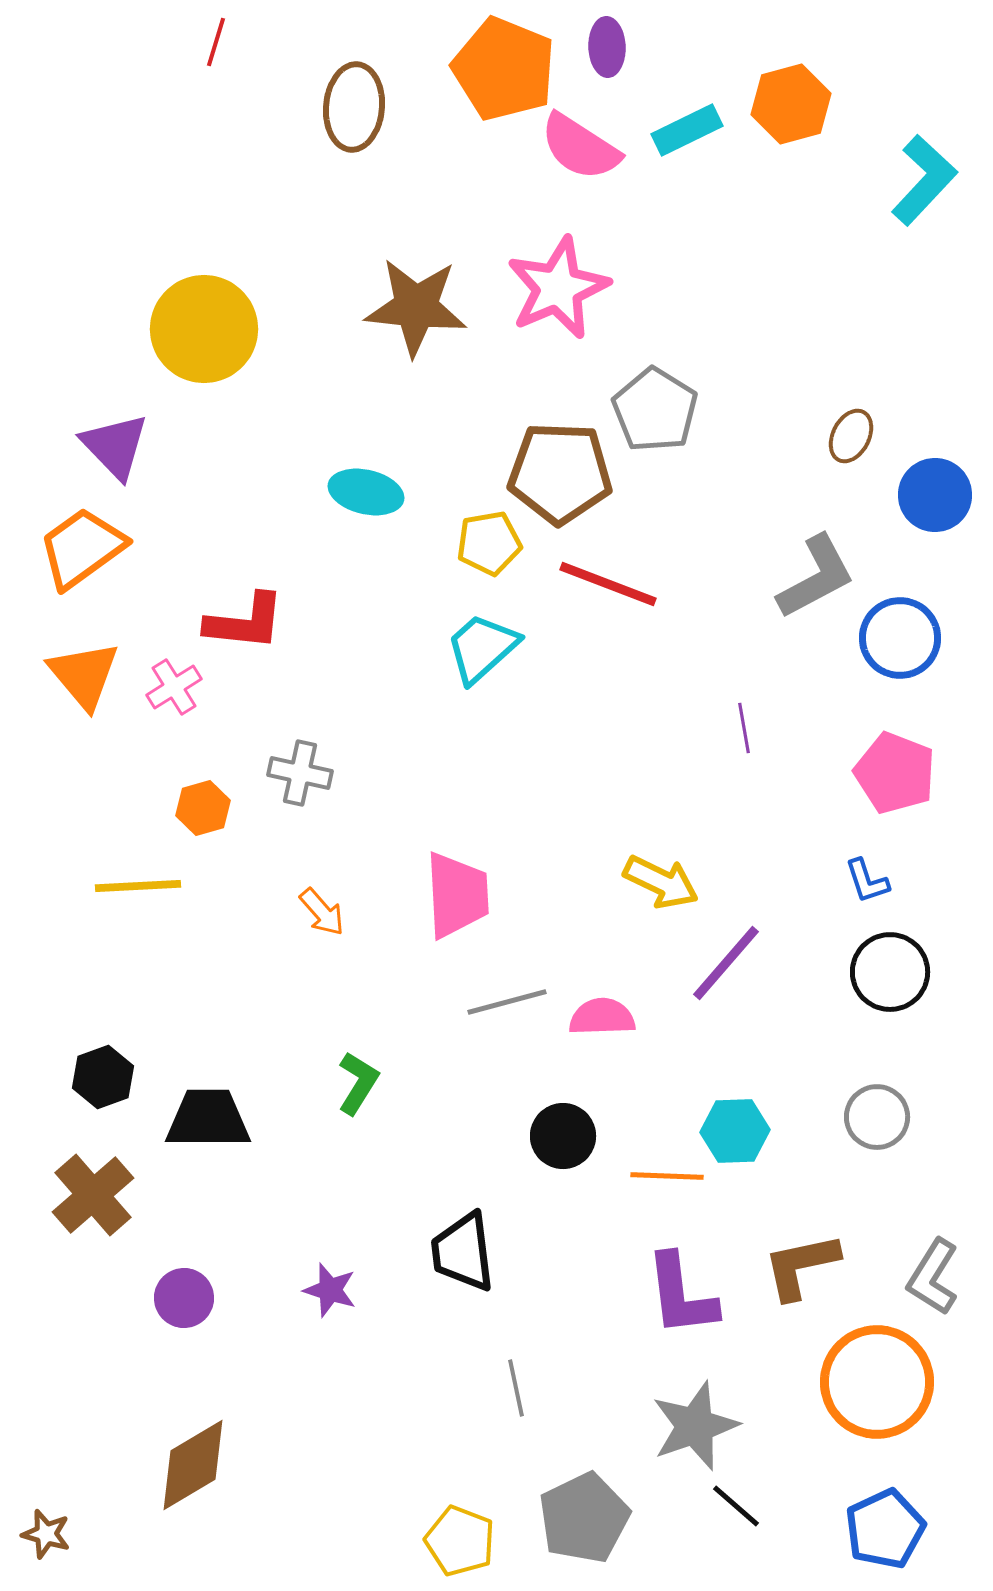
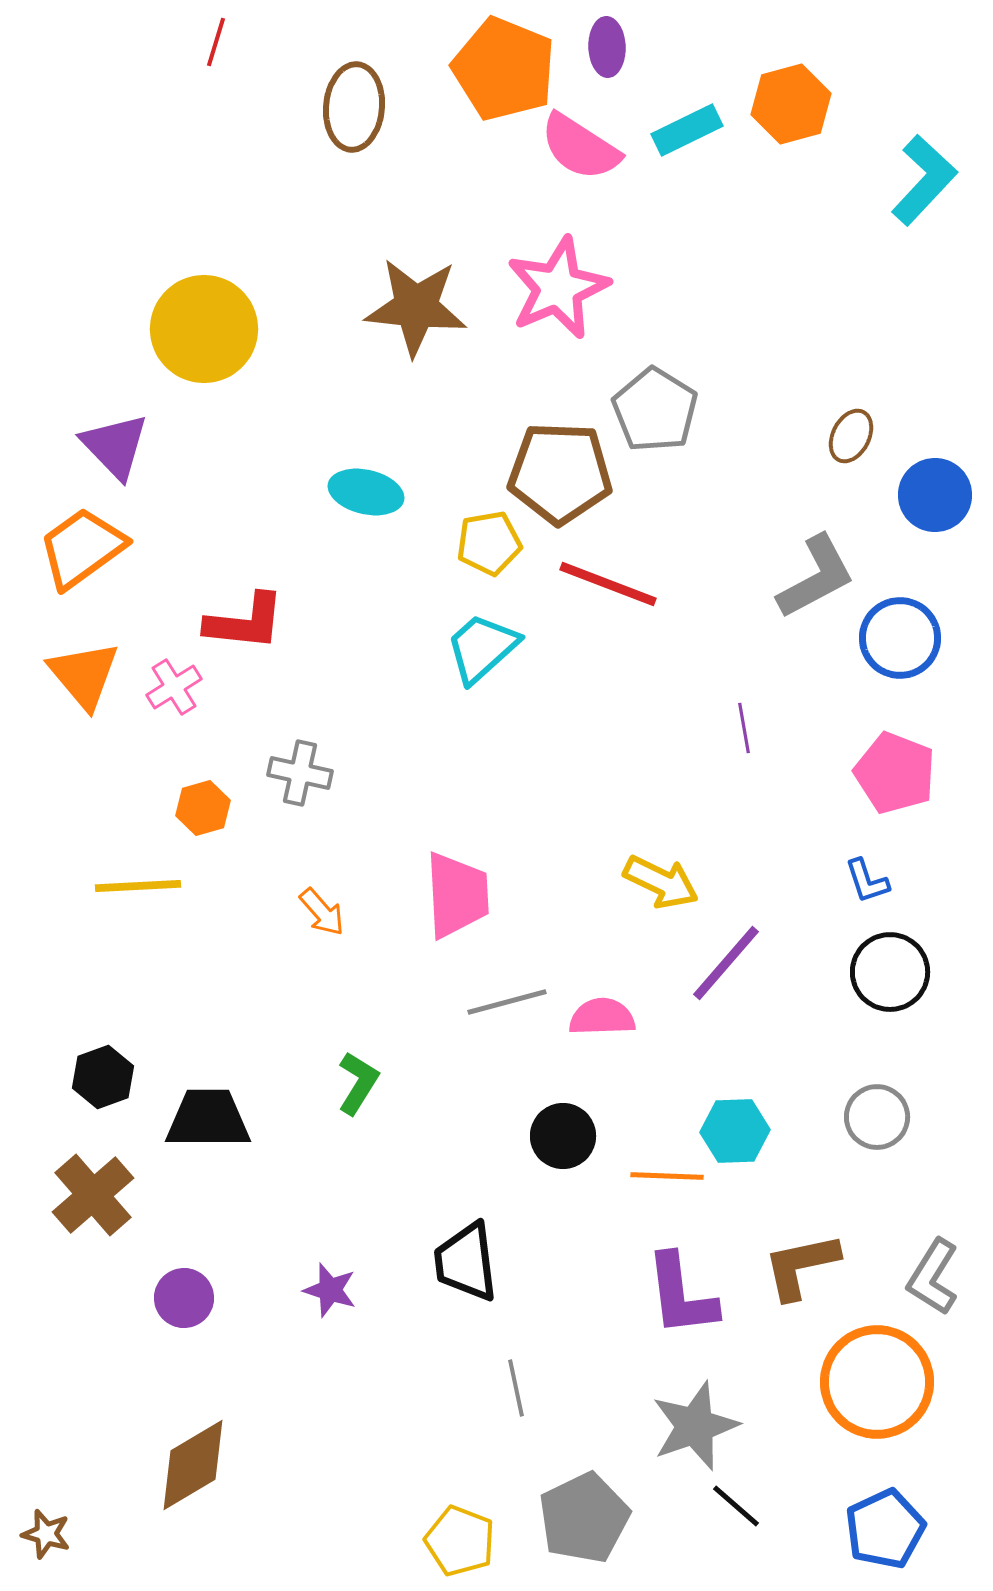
black trapezoid at (463, 1252): moved 3 px right, 10 px down
